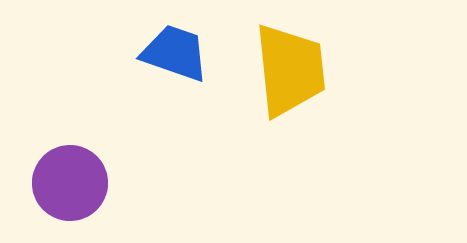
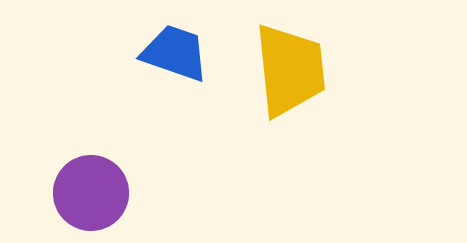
purple circle: moved 21 px right, 10 px down
